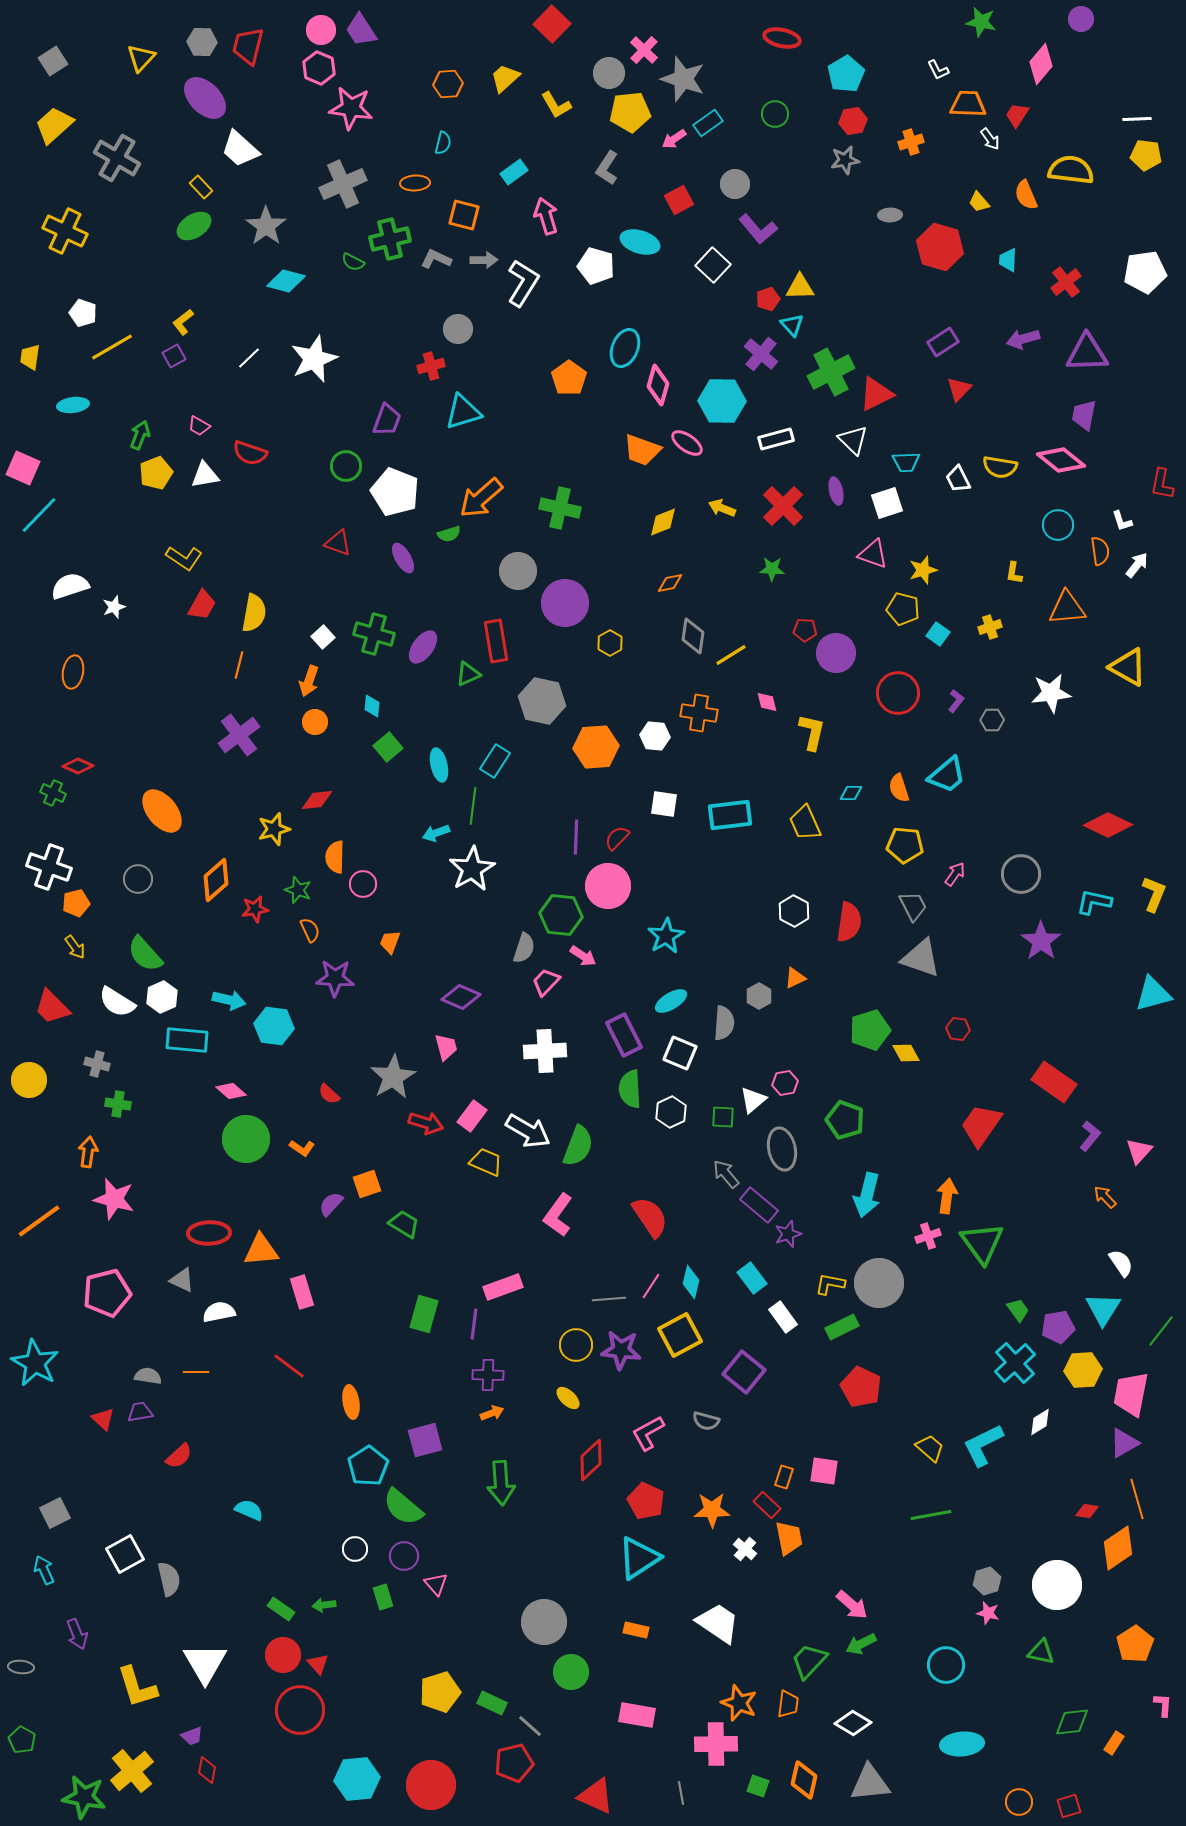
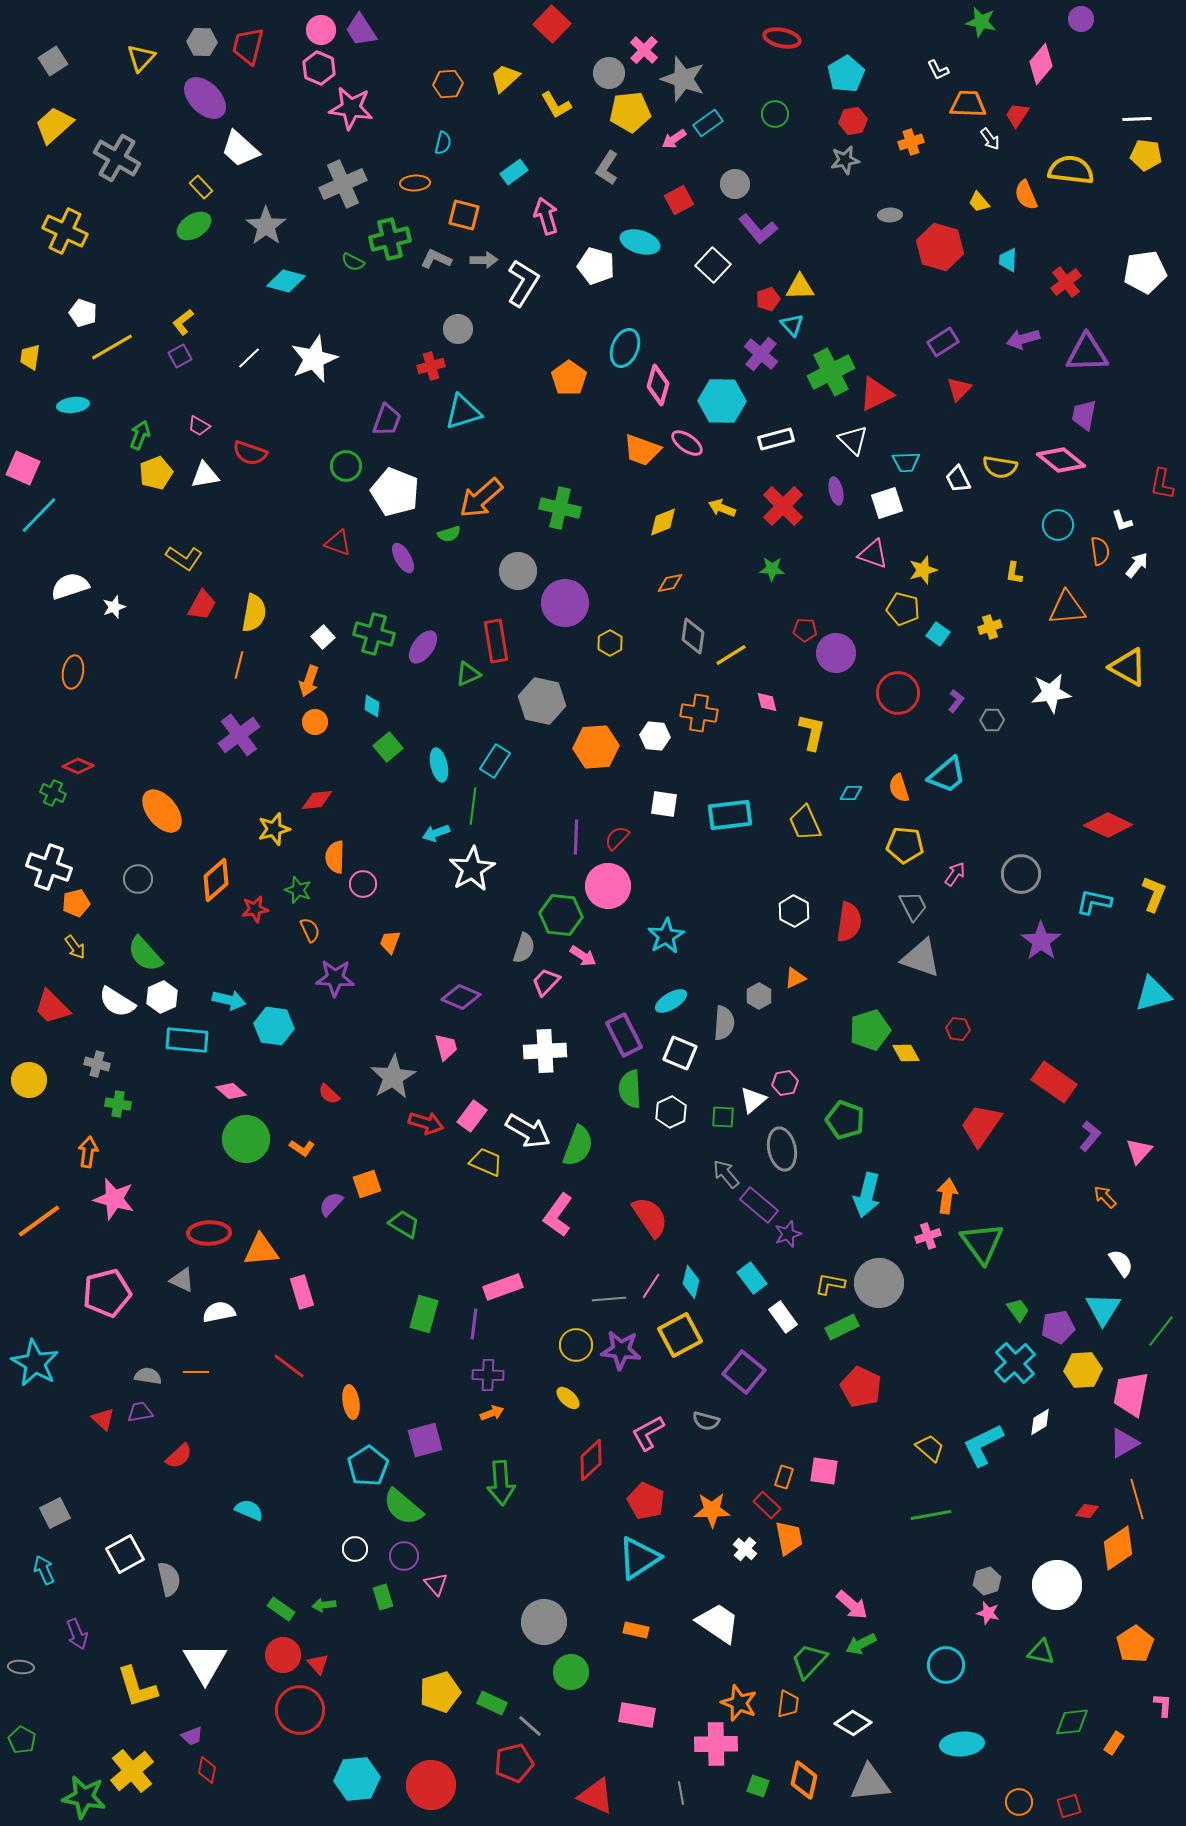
purple square at (174, 356): moved 6 px right
